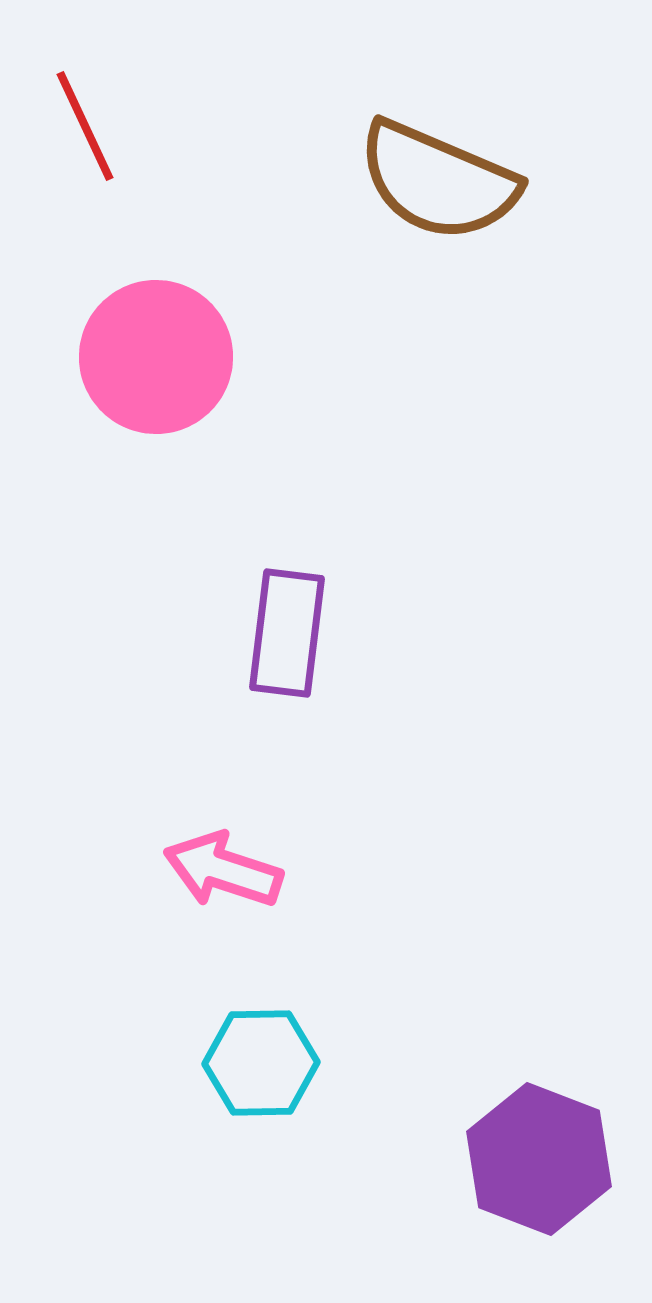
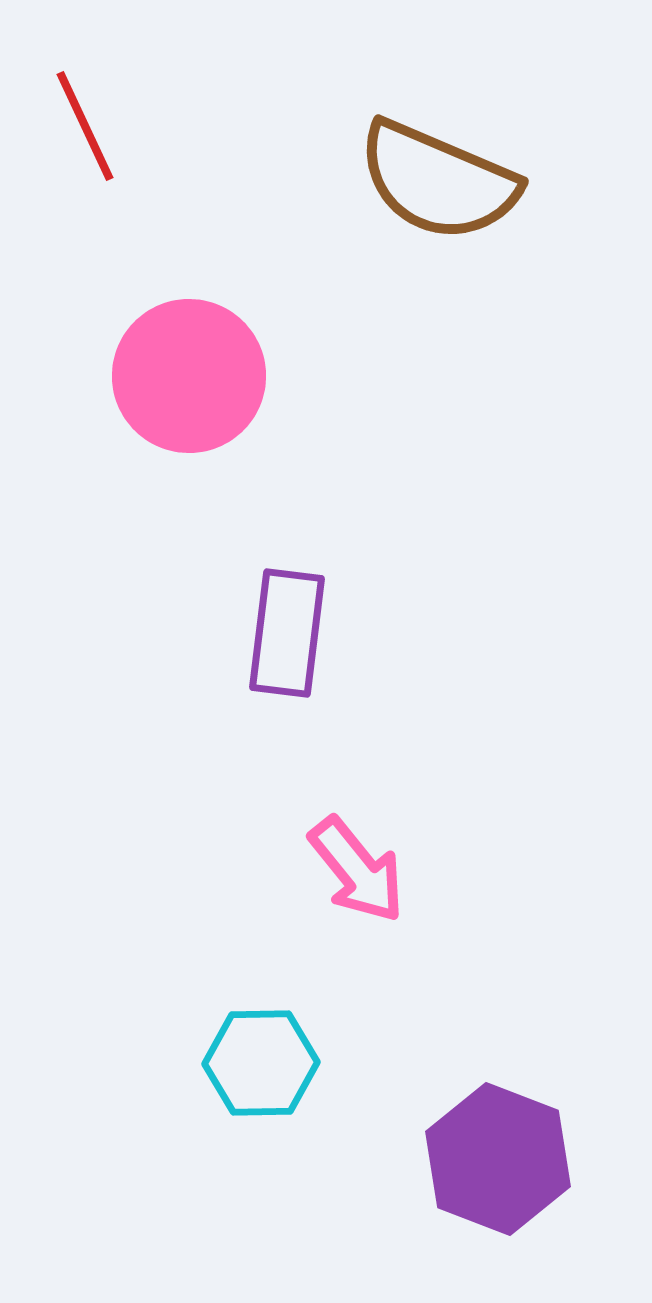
pink circle: moved 33 px right, 19 px down
pink arrow: moved 134 px right; rotated 147 degrees counterclockwise
purple hexagon: moved 41 px left
